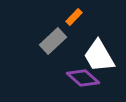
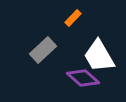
orange rectangle: moved 1 px left, 1 px down
gray rectangle: moved 10 px left, 9 px down
